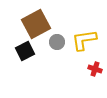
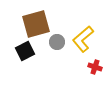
brown square: rotated 12 degrees clockwise
yellow L-shape: moved 1 px left, 1 px up; rotated 32 degrees counterclockwise
red cross: moved 2 px up
